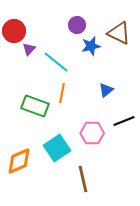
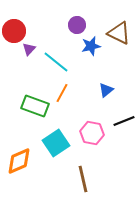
orange line: rotated 18 degrees clockwise
pink hexagon: rotated 10 degrees clockwise
cyan square: moved 1 px left, 5 px up
